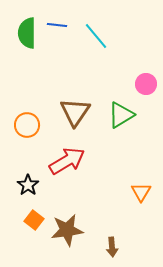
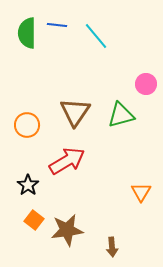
green triangle: rotated 16 degrees clockwise
